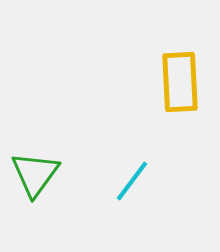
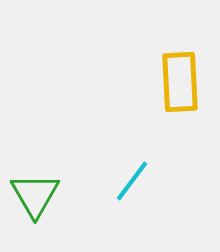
green triangle: moved 21 px down; rotated 6 degrees counterclockwise
